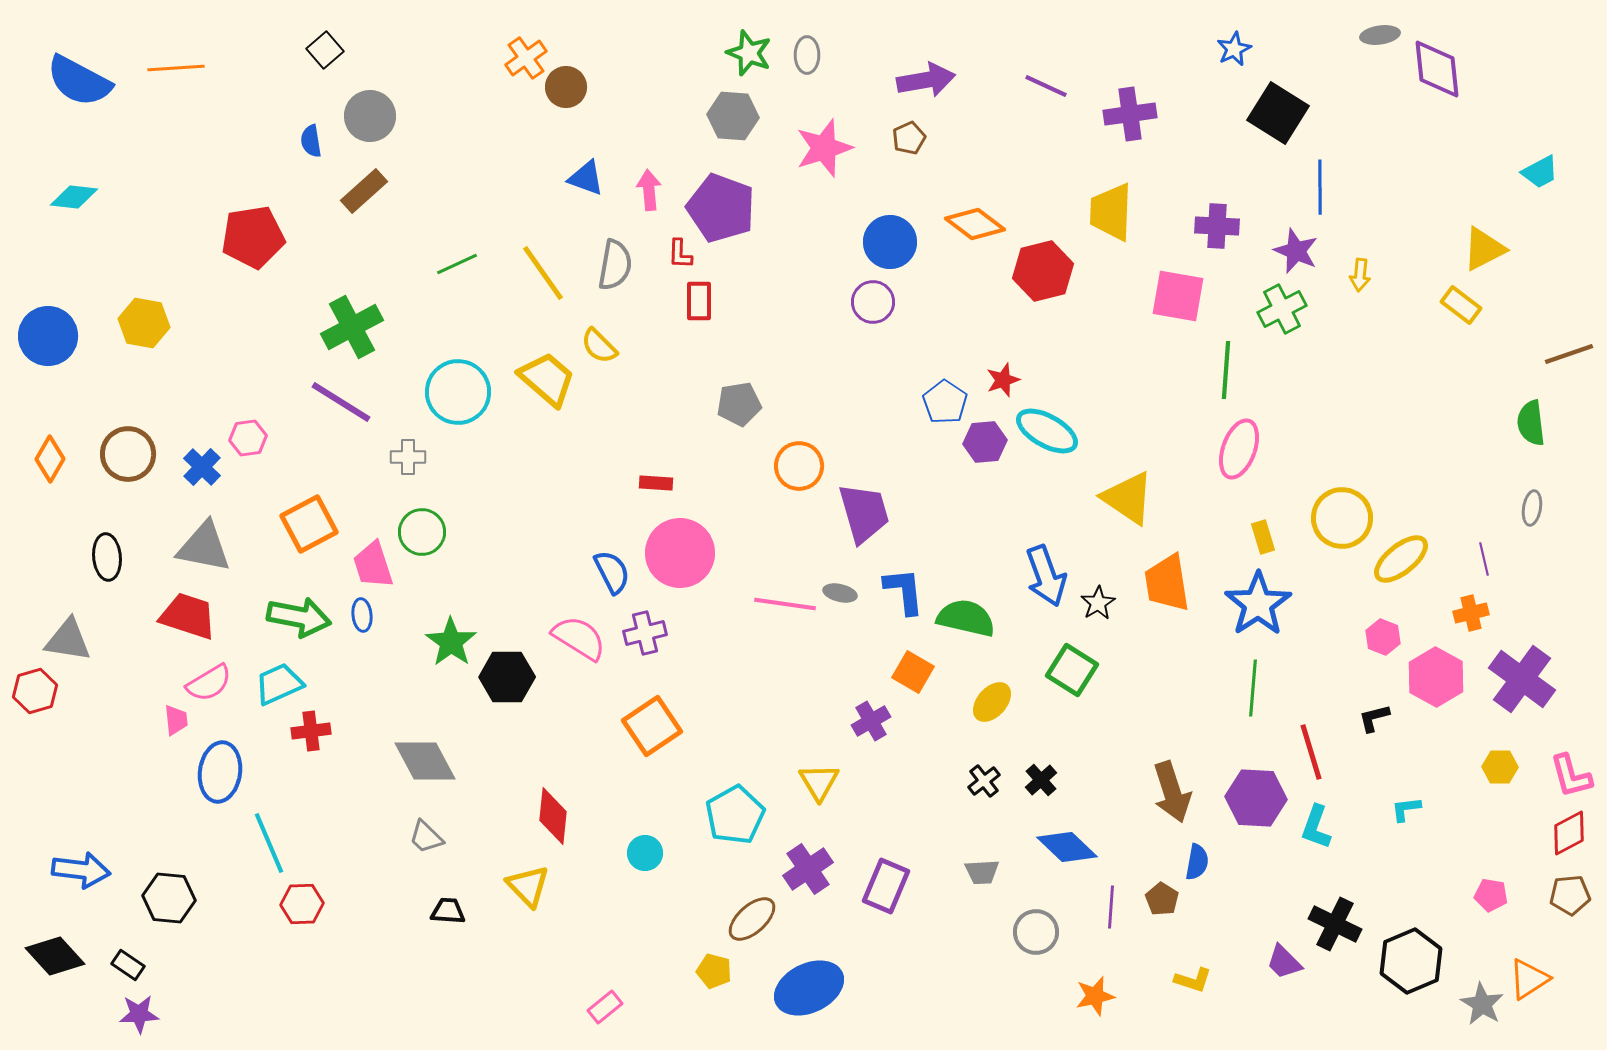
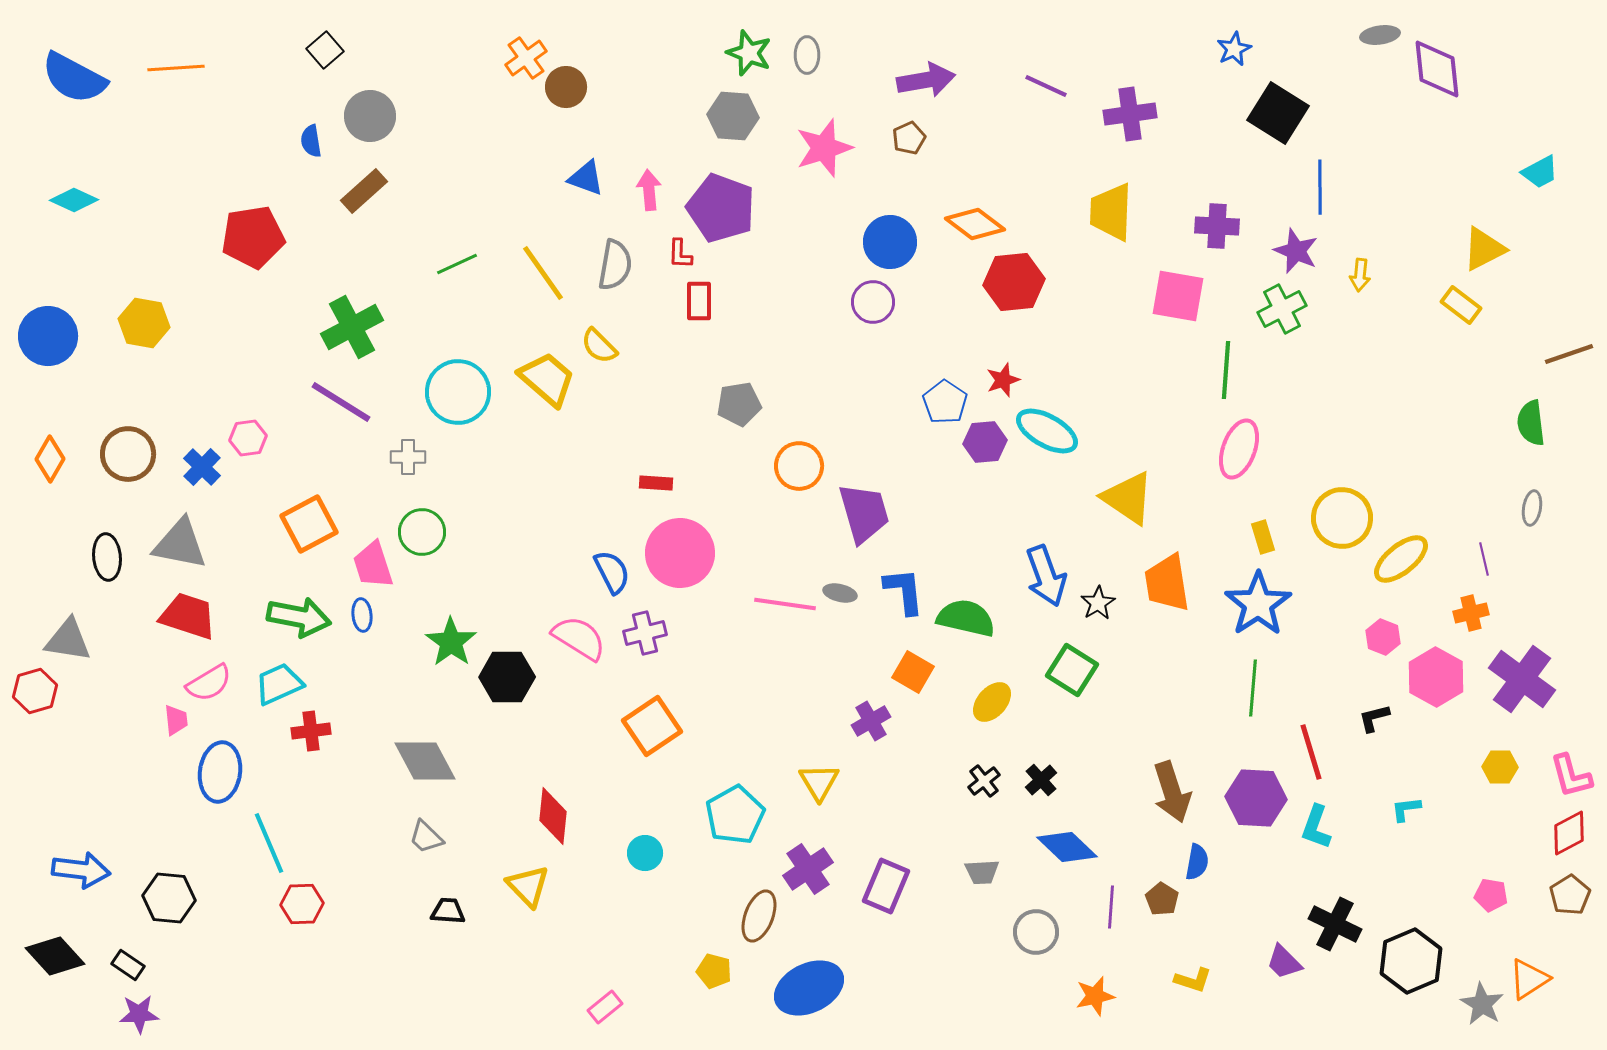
blue semicircle at (79, 81): moved 5 px left, 3 px up
cyan diamond at (74, 197): moved 3 px down; rotated 18 degrees clockwise
red hexagon at (1043, 271): moved 29 px left, 11 px down; rotated 8 degrees clockwise
gray triangle at (204, 547): moved 24 px left, 3 px up
brown pentagon at (1570, 895): rotated 27 degrees counterclockwise
brown ellipse at (752, 919): moved 7 px right, 3 px up; rotated 27 degrees counterclockwise
